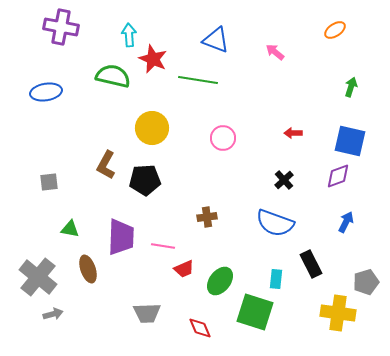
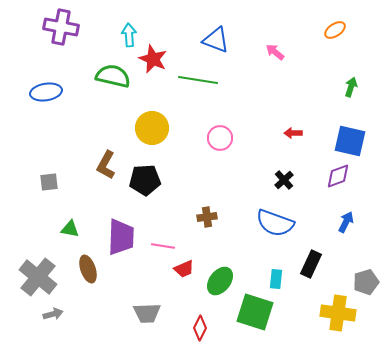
pink circle: moved 3 px left
black rectangle: rotated 52 degrees clockwise
red diamond: rotated 50 degrees clockwise
